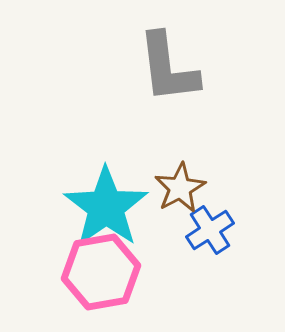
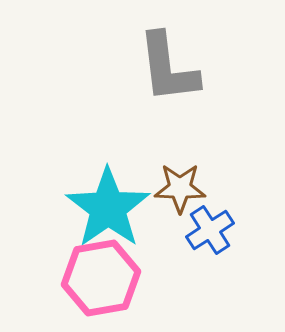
brown star: rotated 30 degrees clockwise
cyan star: moved 2 px right, 1 px down
pink hexagon: moved 6 px down
